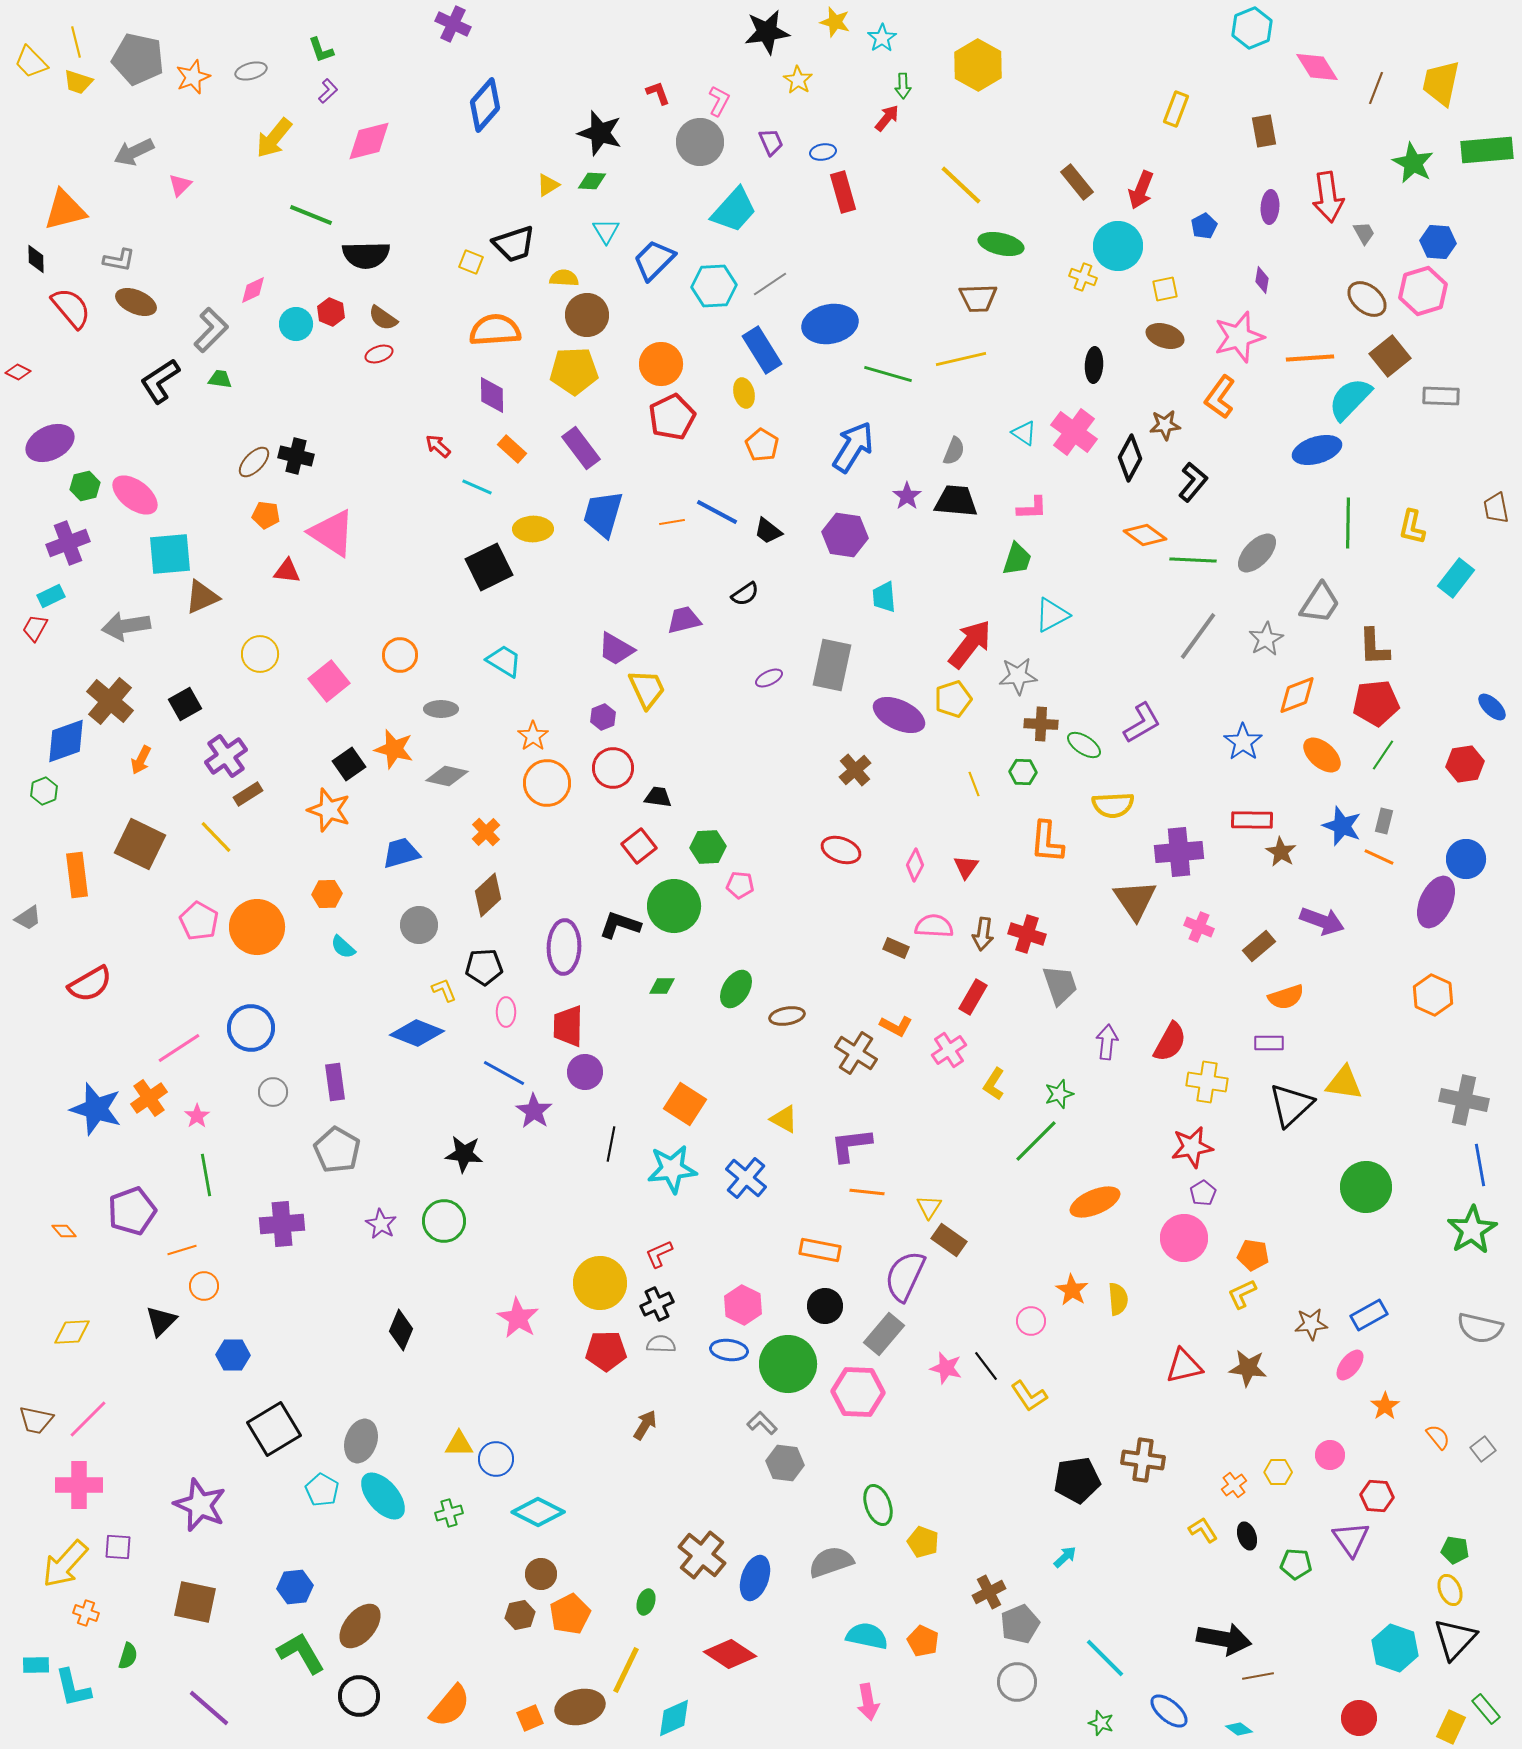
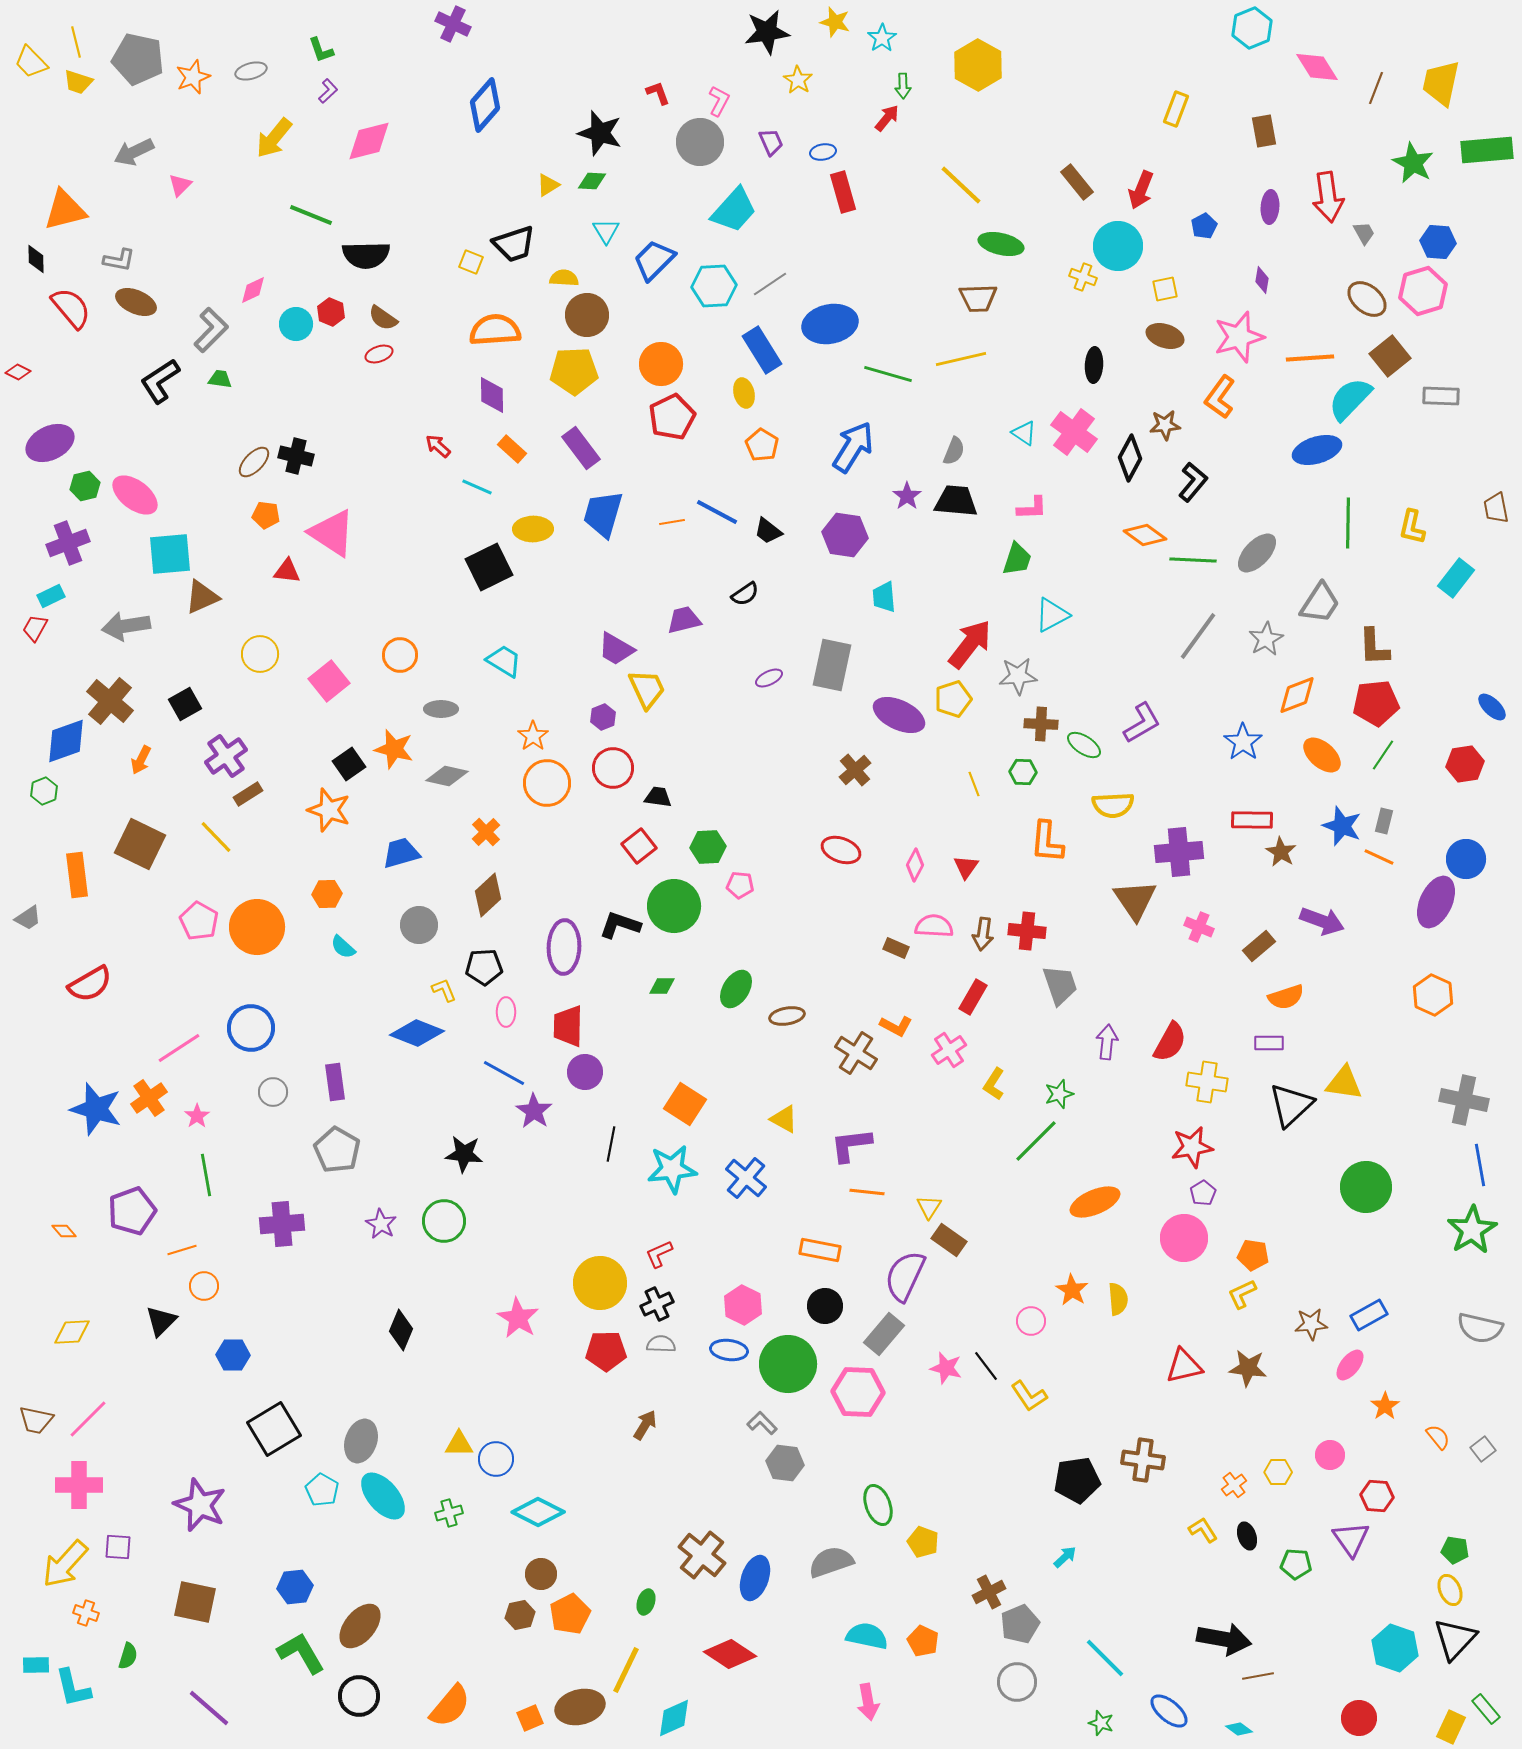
red cross at (1027, 934): moved 3 px up; rotated 12 degrees counterclockwise
